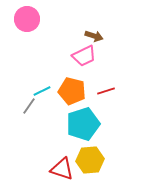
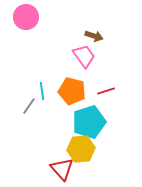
pink circle: moved 1 px left, 2 px up
pink trapezoid: rotated 100 degrees counterclockwise
cyan line: rotated 72 degrees counterclockwise
cyan pentagon: moved 6 px right, 2 px up
yellow hexagon: moved 9 px left, 11 px up
red triangle: rotated 30 degrees clockwise
